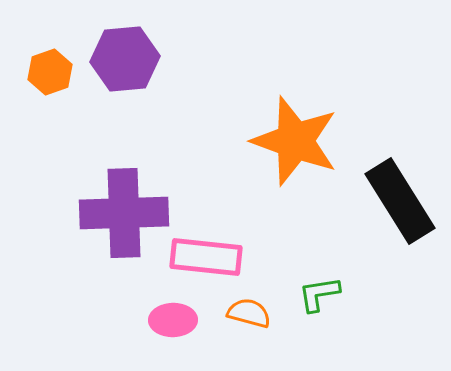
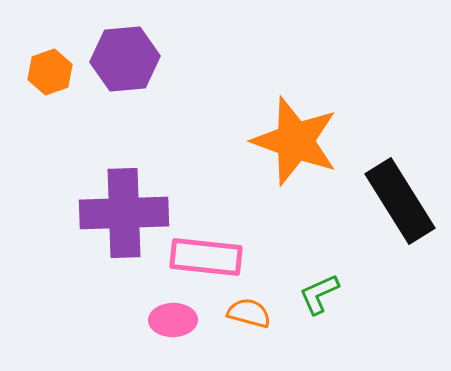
green L-shape: rotated 15 degrees counterclockwise
